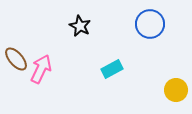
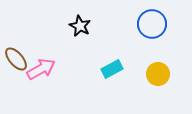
blue circle: moved 2 px right
pink arrow: rotated 36 degrees clockwise
yellow circle: moved 18 px left, 16 px up
